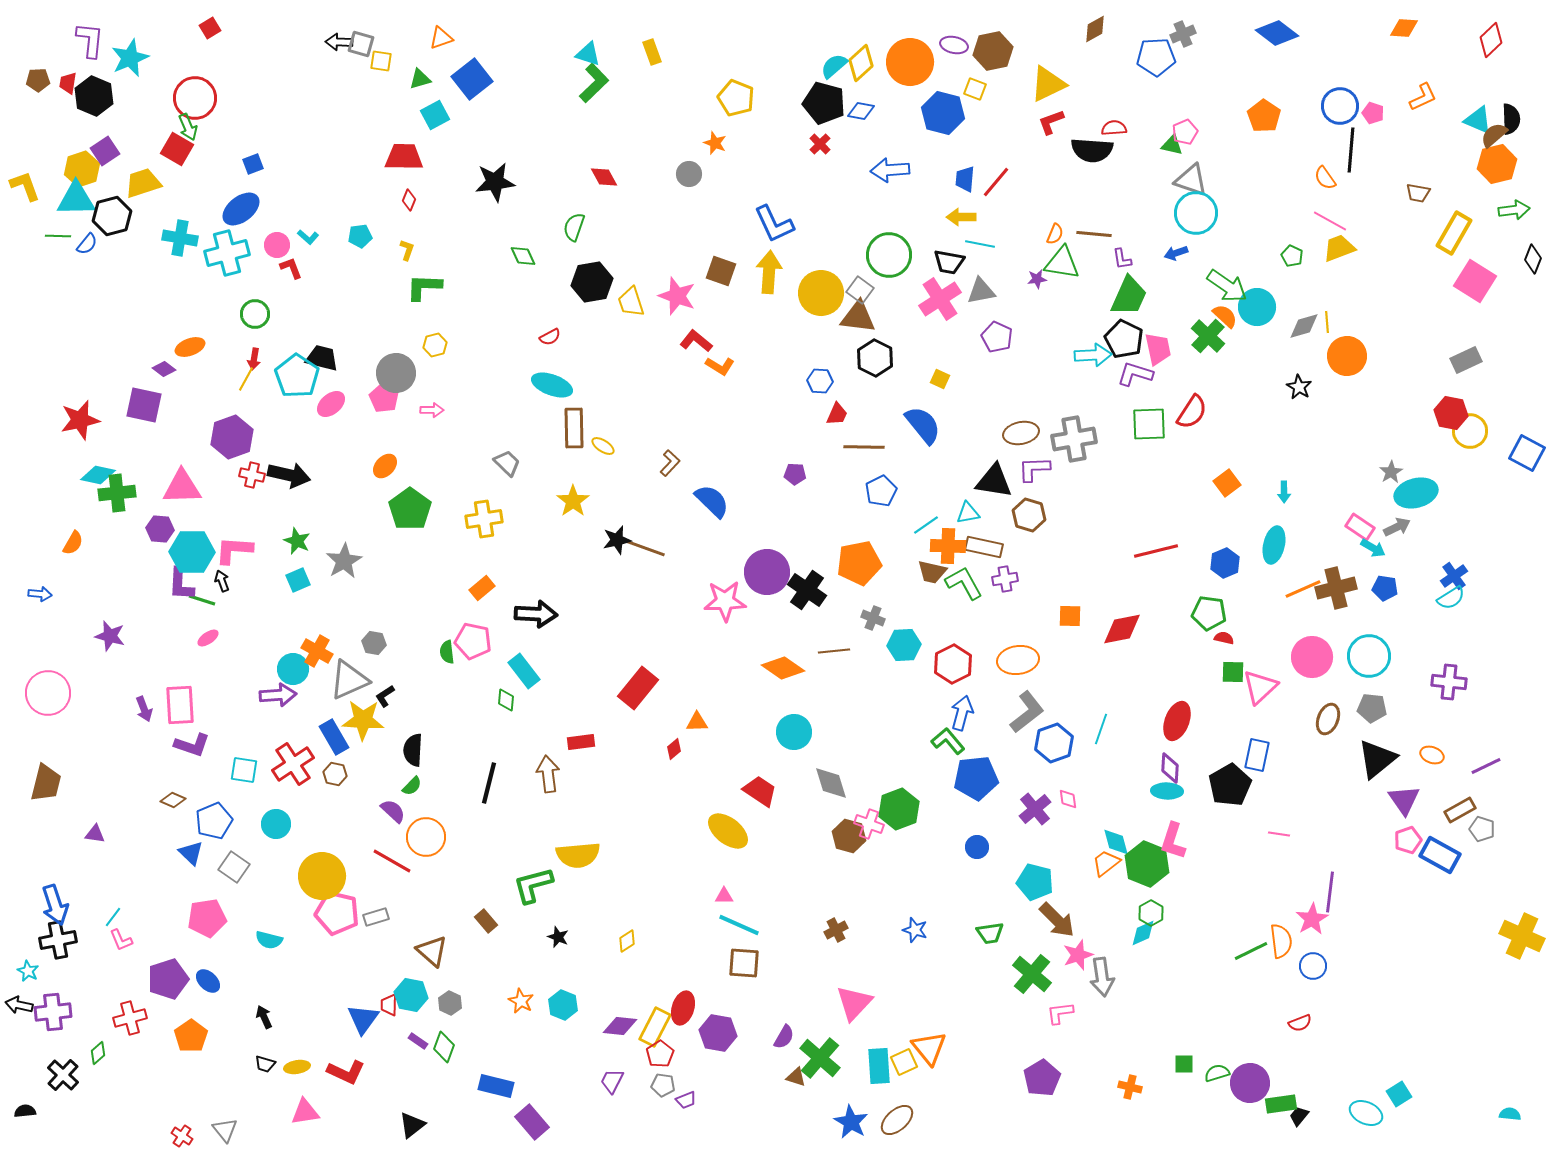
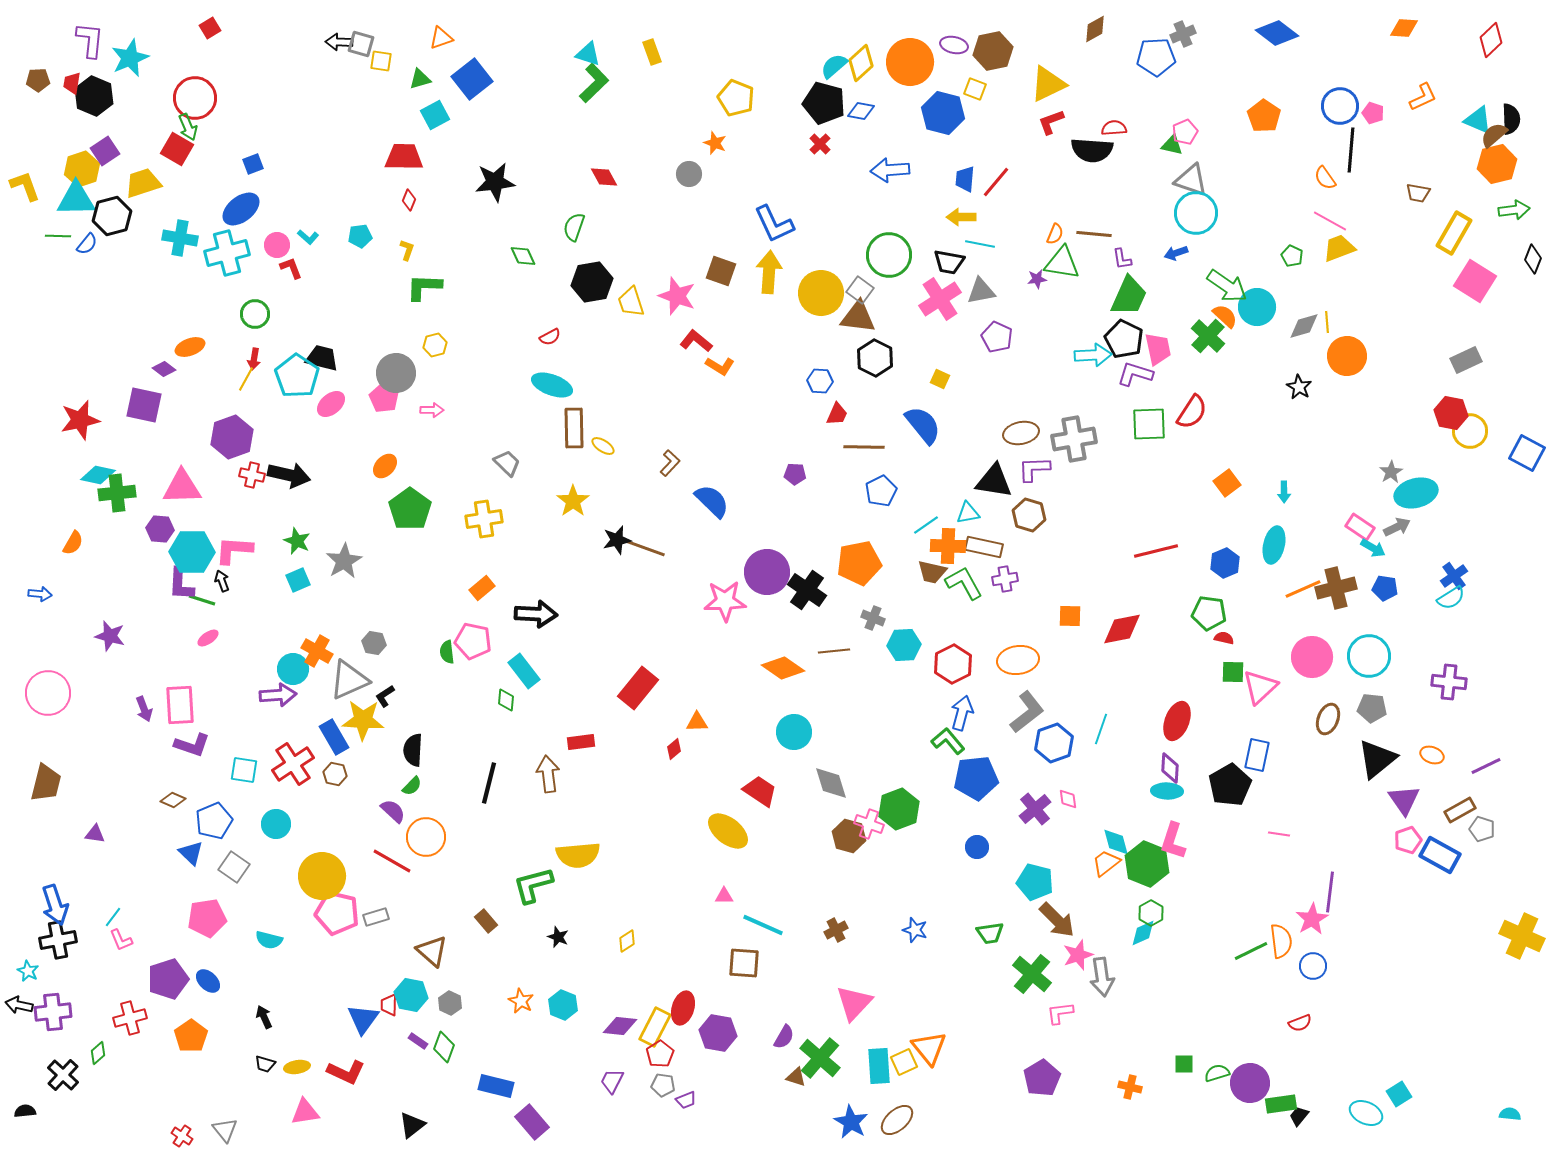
red trapezoid at (68, 83): moved 4 px right
cyan line at (739, 925): moved 24 px right
